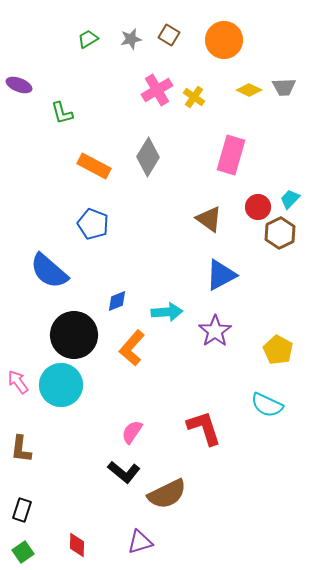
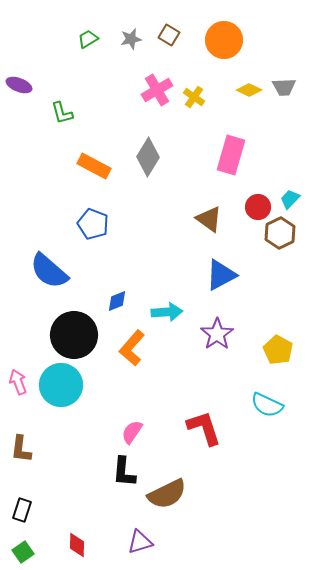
purple star: moved 2 px right, 3 px down
pink arrow: rotated 15 degrees clockwise
black L-shape: rotated 56 degrees clockwise
